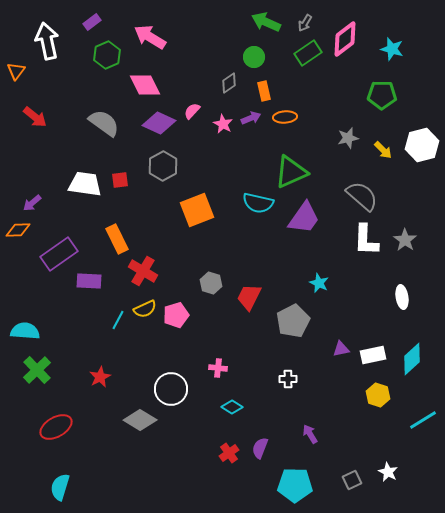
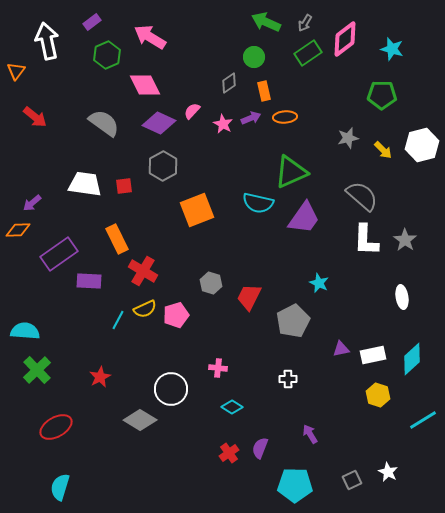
red square at (120, 180): moved 4 px right, 6 px down
